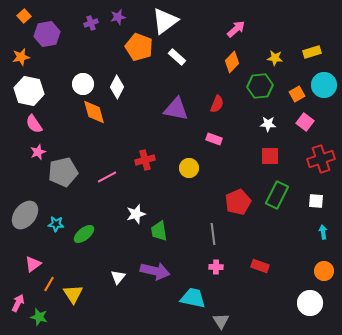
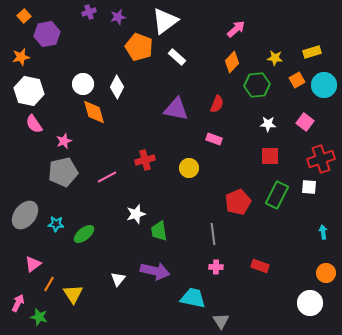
purple cross at (91, 23): moved 2 px left, 11 px up
green hexagon at (260, 86): moved 3 px left, 1 px up
orange square at (297, 94): moved 14 px up
pink star at (38, 152): moved 26 px right, 11 px up
white square at (316, 201): moved 7 px left, 14 px up
orange circle at (324, 271): moved 2 px right, 2 px down
white triangle at (118, 277): moved 2 px down
